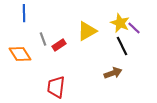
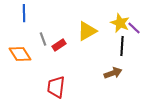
black line: rotated 30 degrees clockwise
